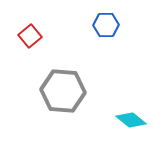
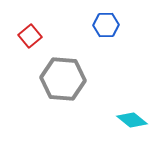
gray hexagon: moved 12 px up
cyan diamond: moved 1 px right
